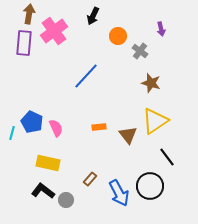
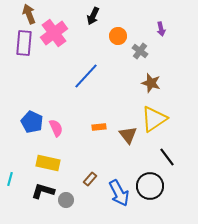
brown arrow: rotated 30 degrees counterclockwise
pink cross: moved 2 px down
yellow triangle: moved 1 px left, 2 px up
cyan line: moved 2 px left, 46 px down
black L-shape: rotated 20 degrees counterclockwise
